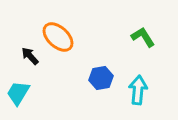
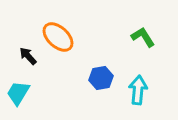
black arrow: moved 2 px left
